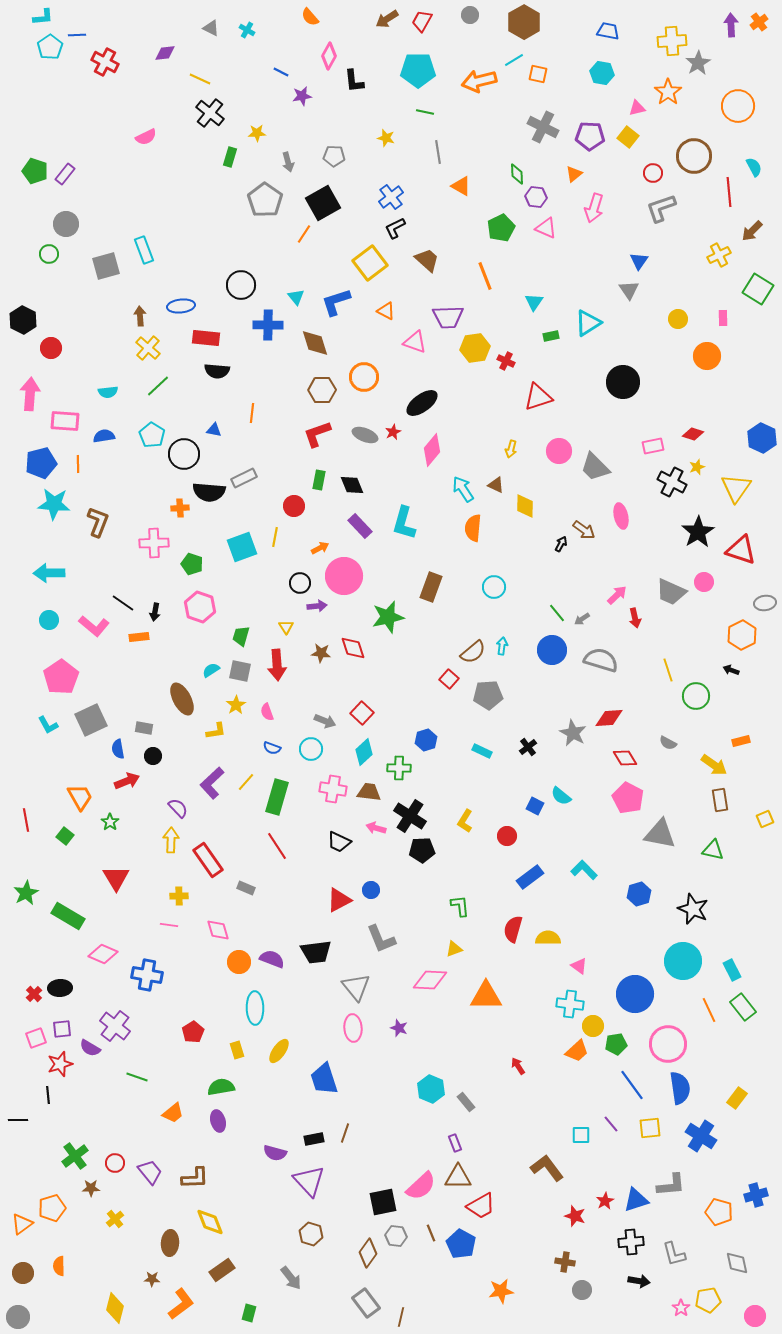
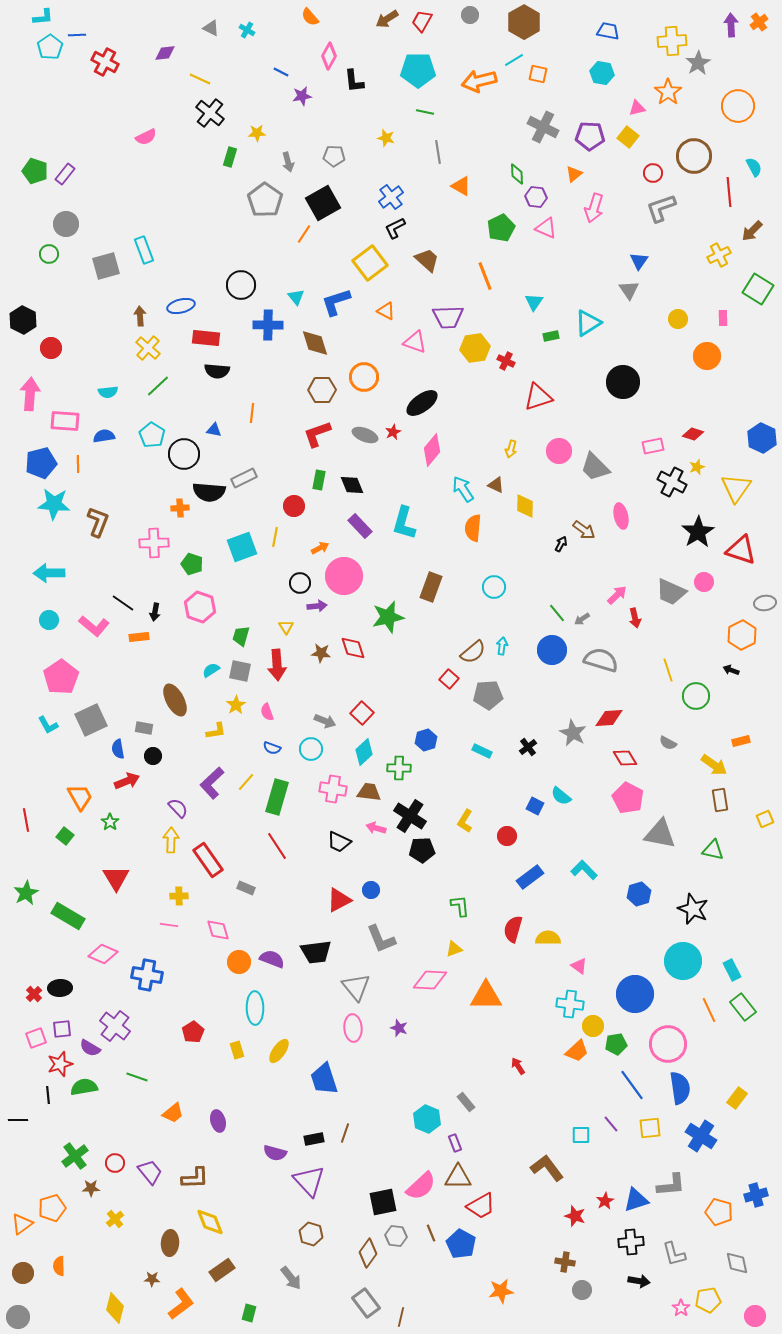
blue ellipse at (181, 306): rotated 8 degrees counterclockwise
brown ellipse at (182, 699): moved 7 px left, 1 px down
green semicircle at (221, 1087): moved 137 px left
cyan hexagon at (431, 1089): moved 4 px left, 30 px down
